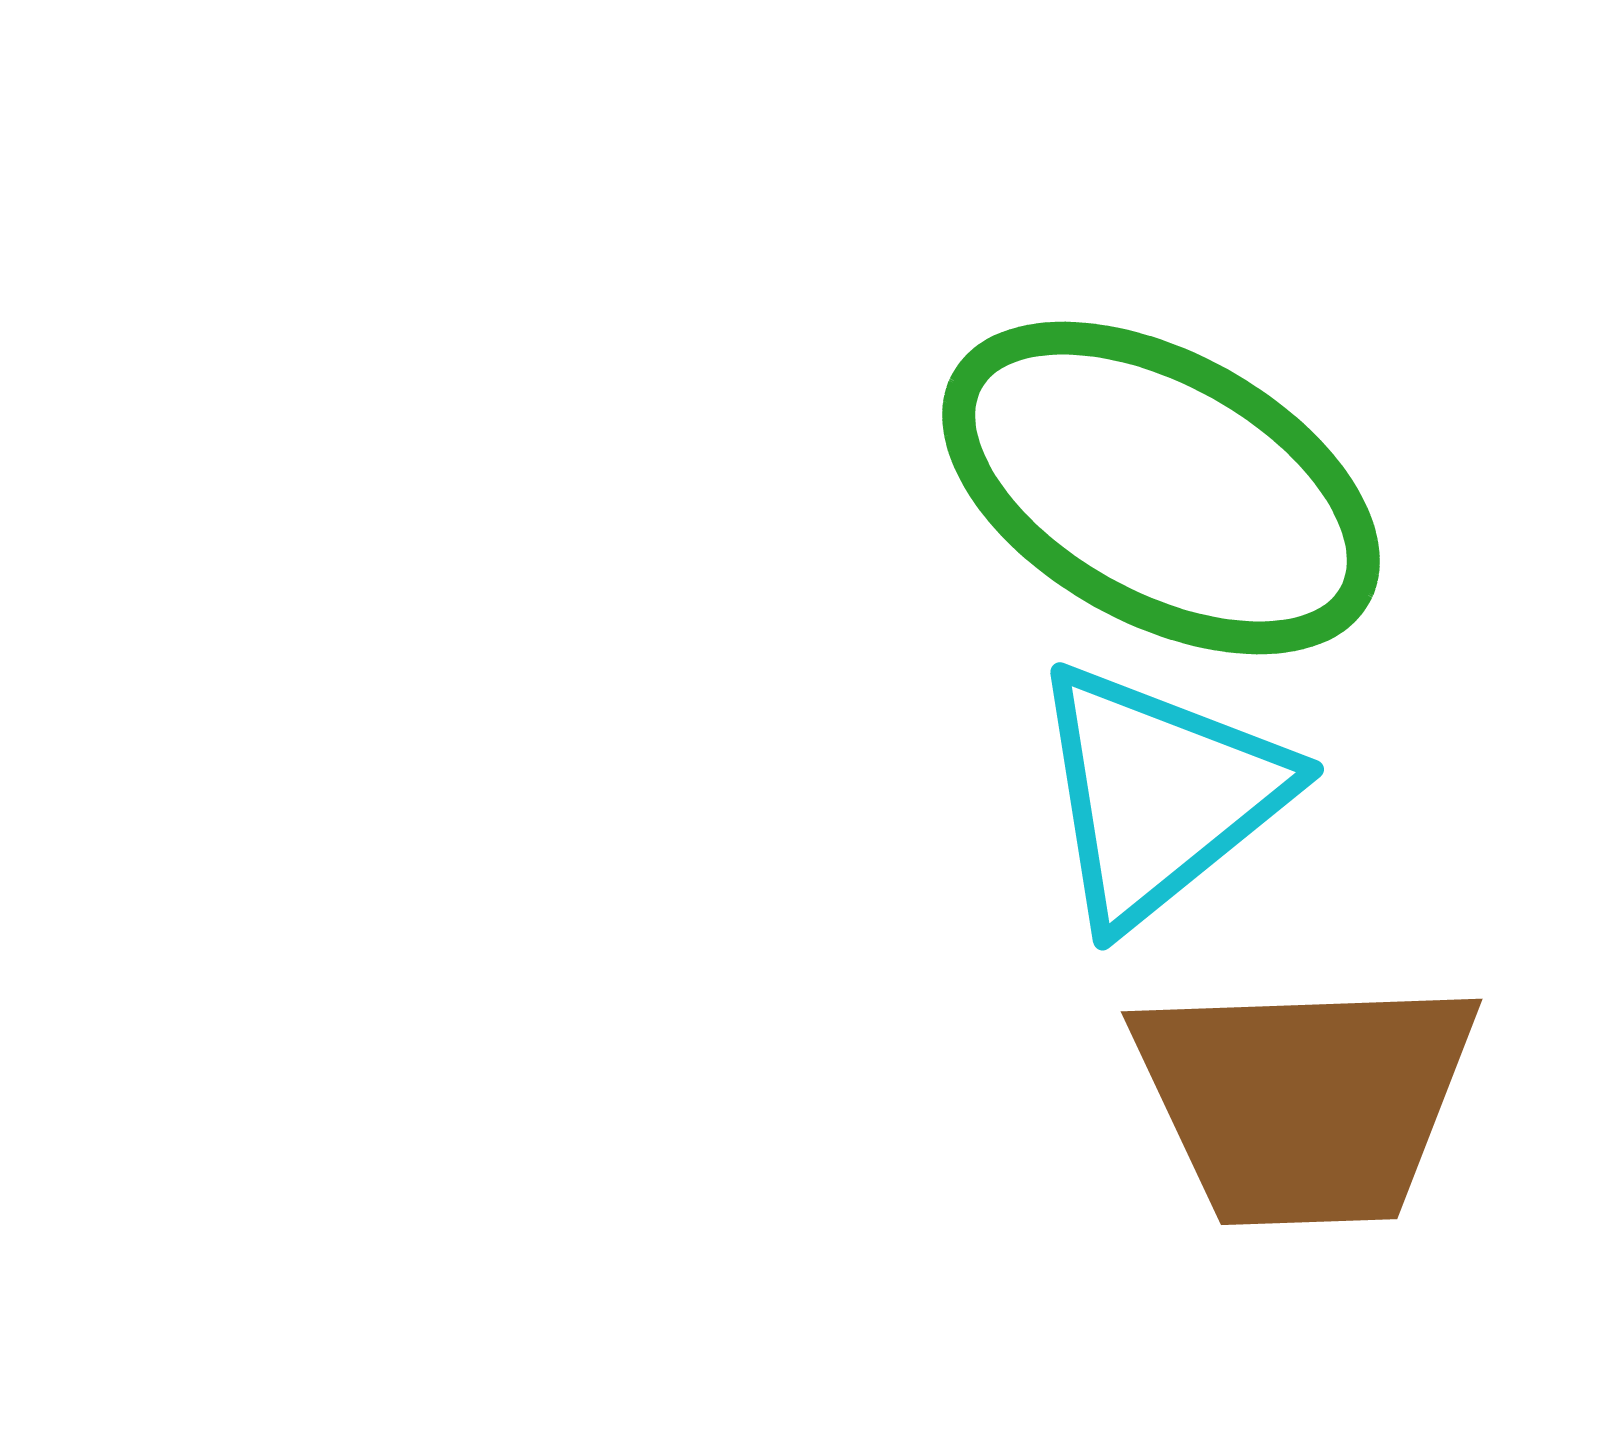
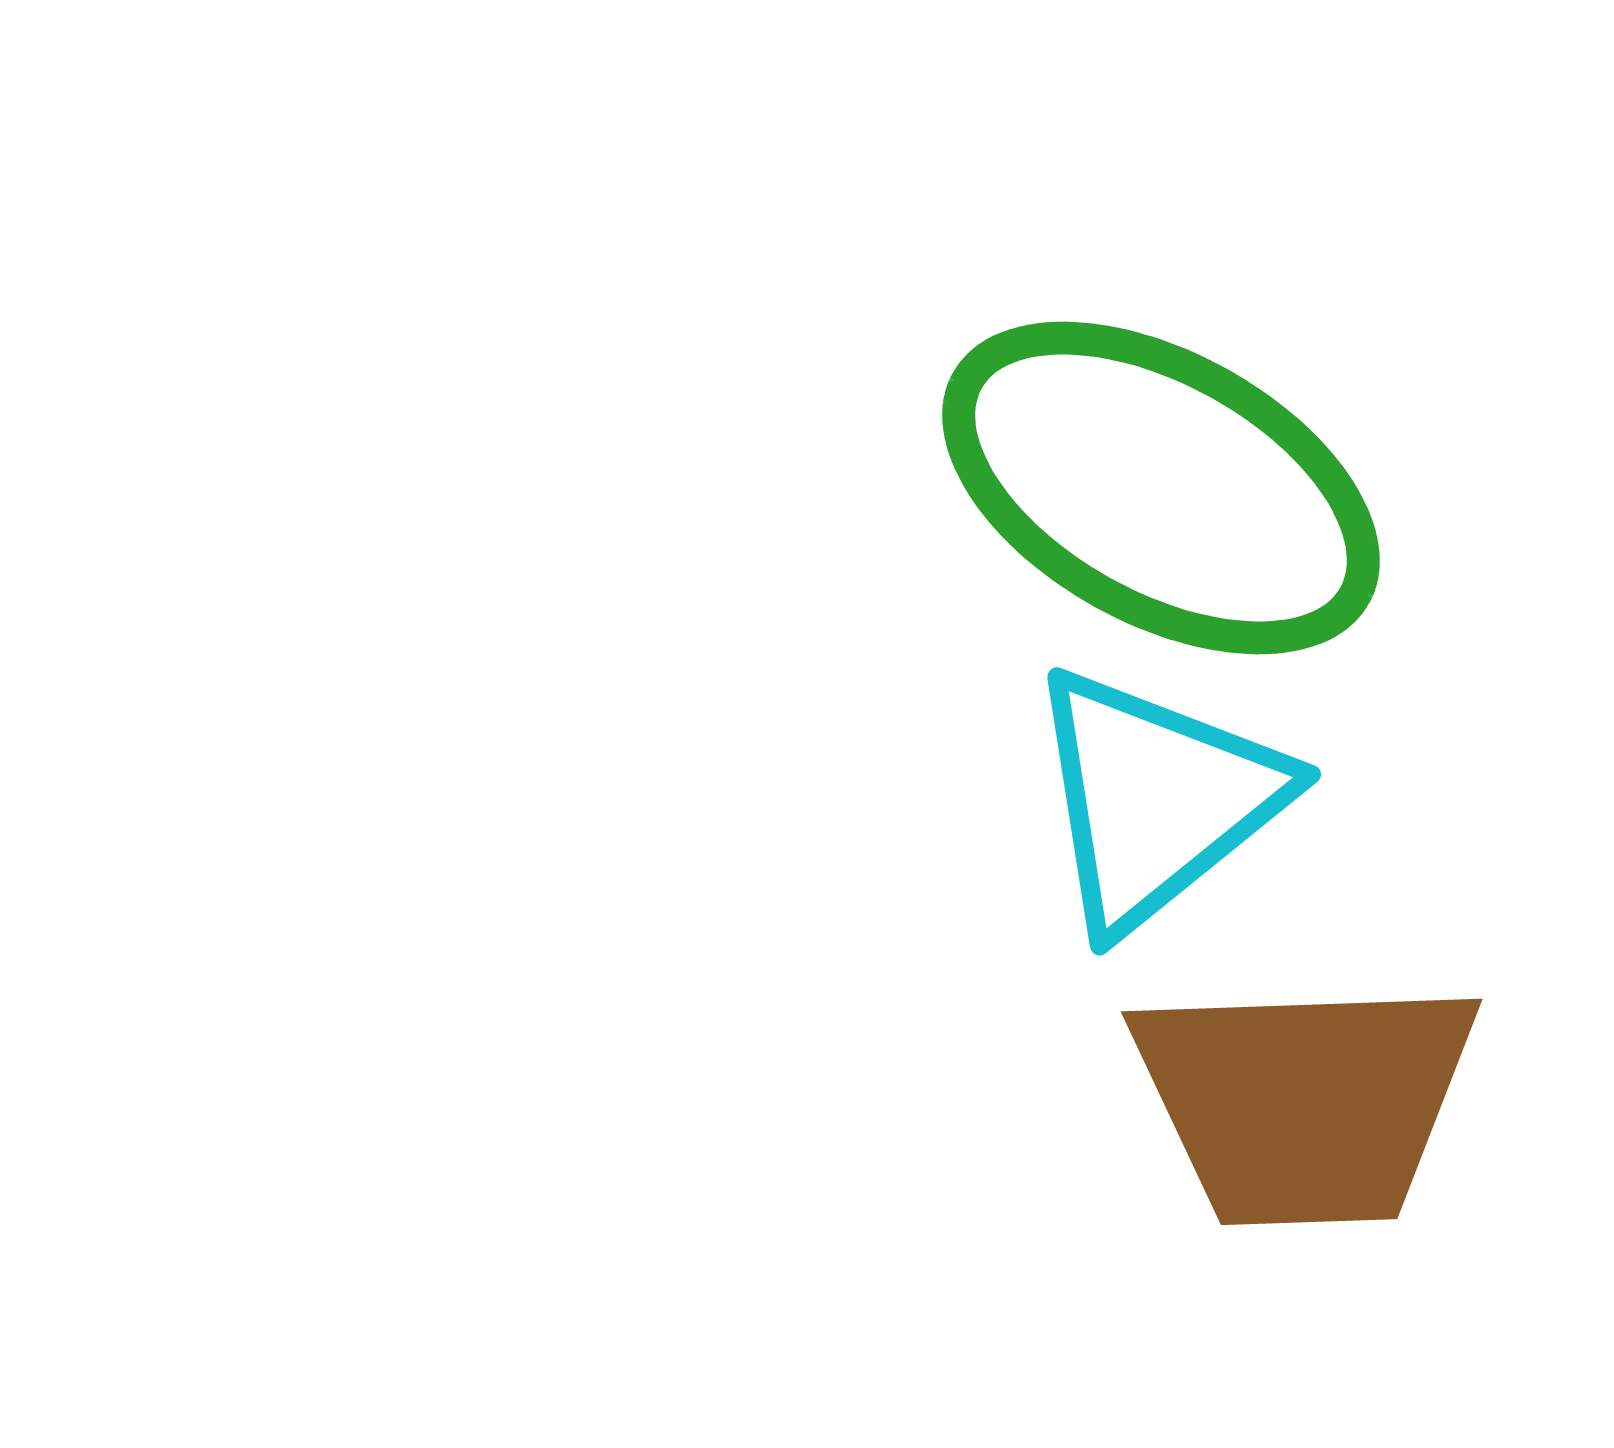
cyan triangle: moved 3 px left, 5 px down
